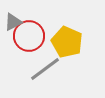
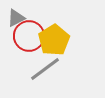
gray triangle: moved 3 px right, 4 px up
yellow pentagon: moved 13 px left, 2 px up; rotated 16 degrees clockwise
